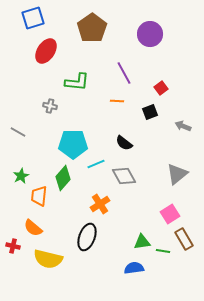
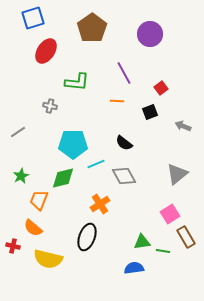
gray line: rotated 63 degrees counterclockwise
green diamond: rotated 35 degrees clockwise
orange trapezoid: moved 4 px down; rotated 15 degrees clockwise
brown rectangle: moved 2 px right, 2 px up
